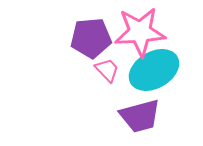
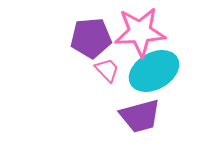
cyan ellipse: moved 1 px down
